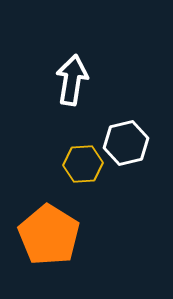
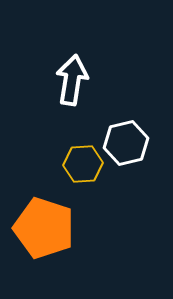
orange pentagon: moved 5 px left, 7 px up; rotated 14 degrees counterclockwise
